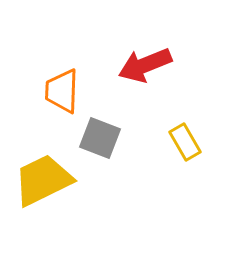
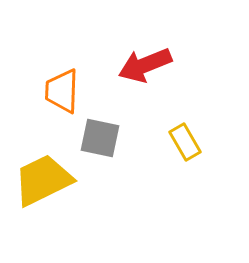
gray square: rotated 9 degrees counterclockwise
